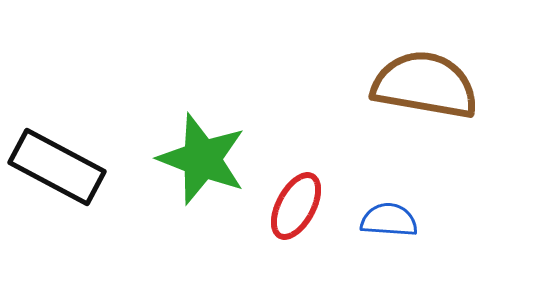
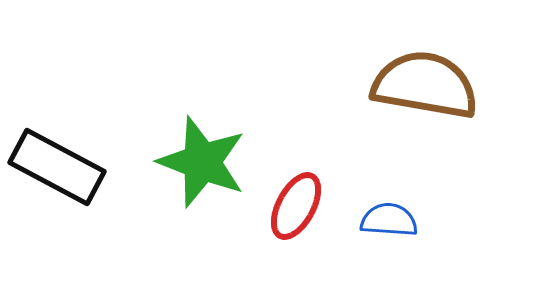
green star: moved 3 px down
